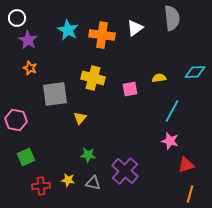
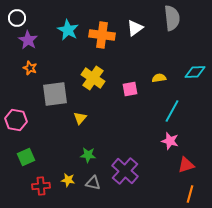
yellow cross: rotated 20 degrees clockwise
